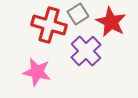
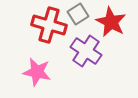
purple cross: rotated 12 degrees counterclockwise
